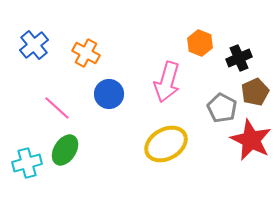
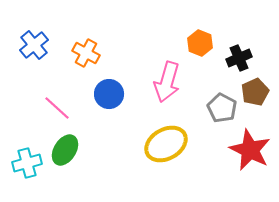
red star: moved 1 px left, 10 px down
